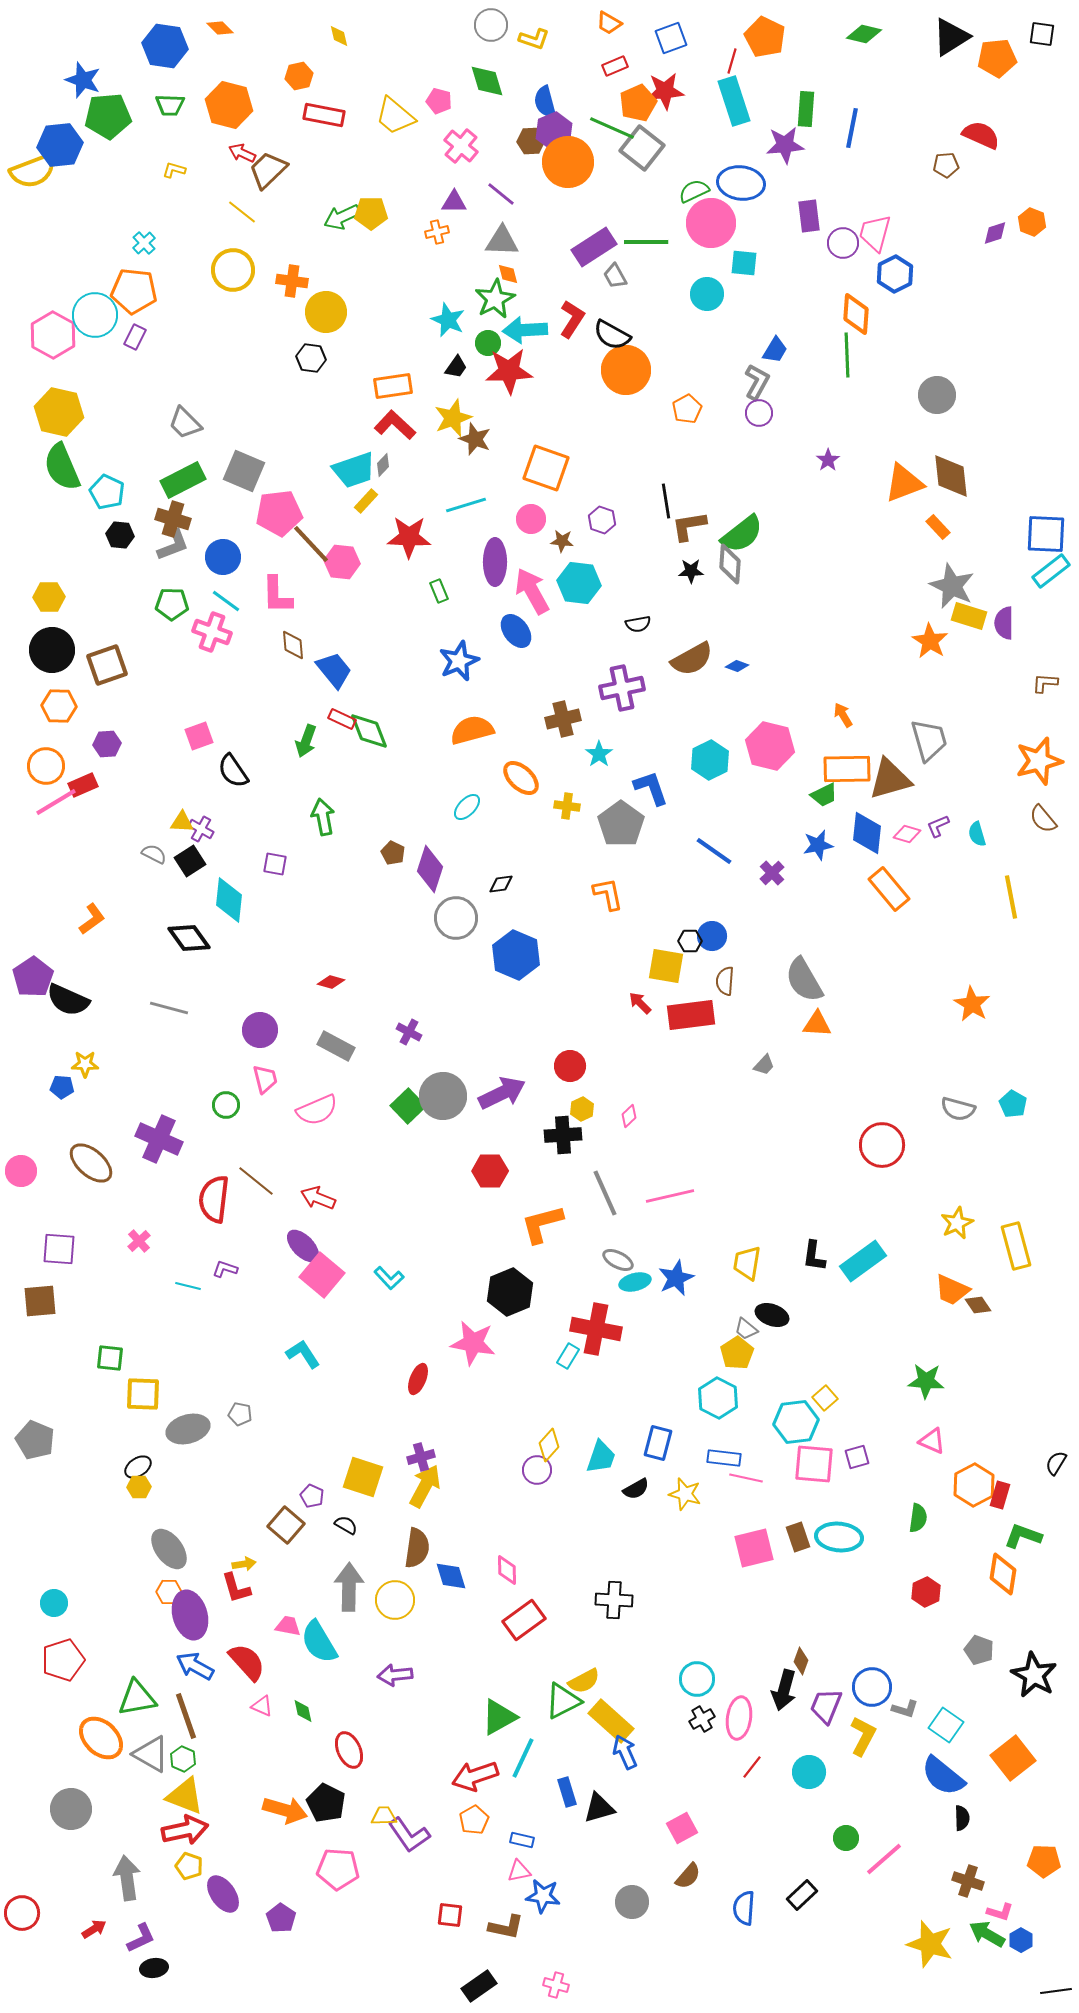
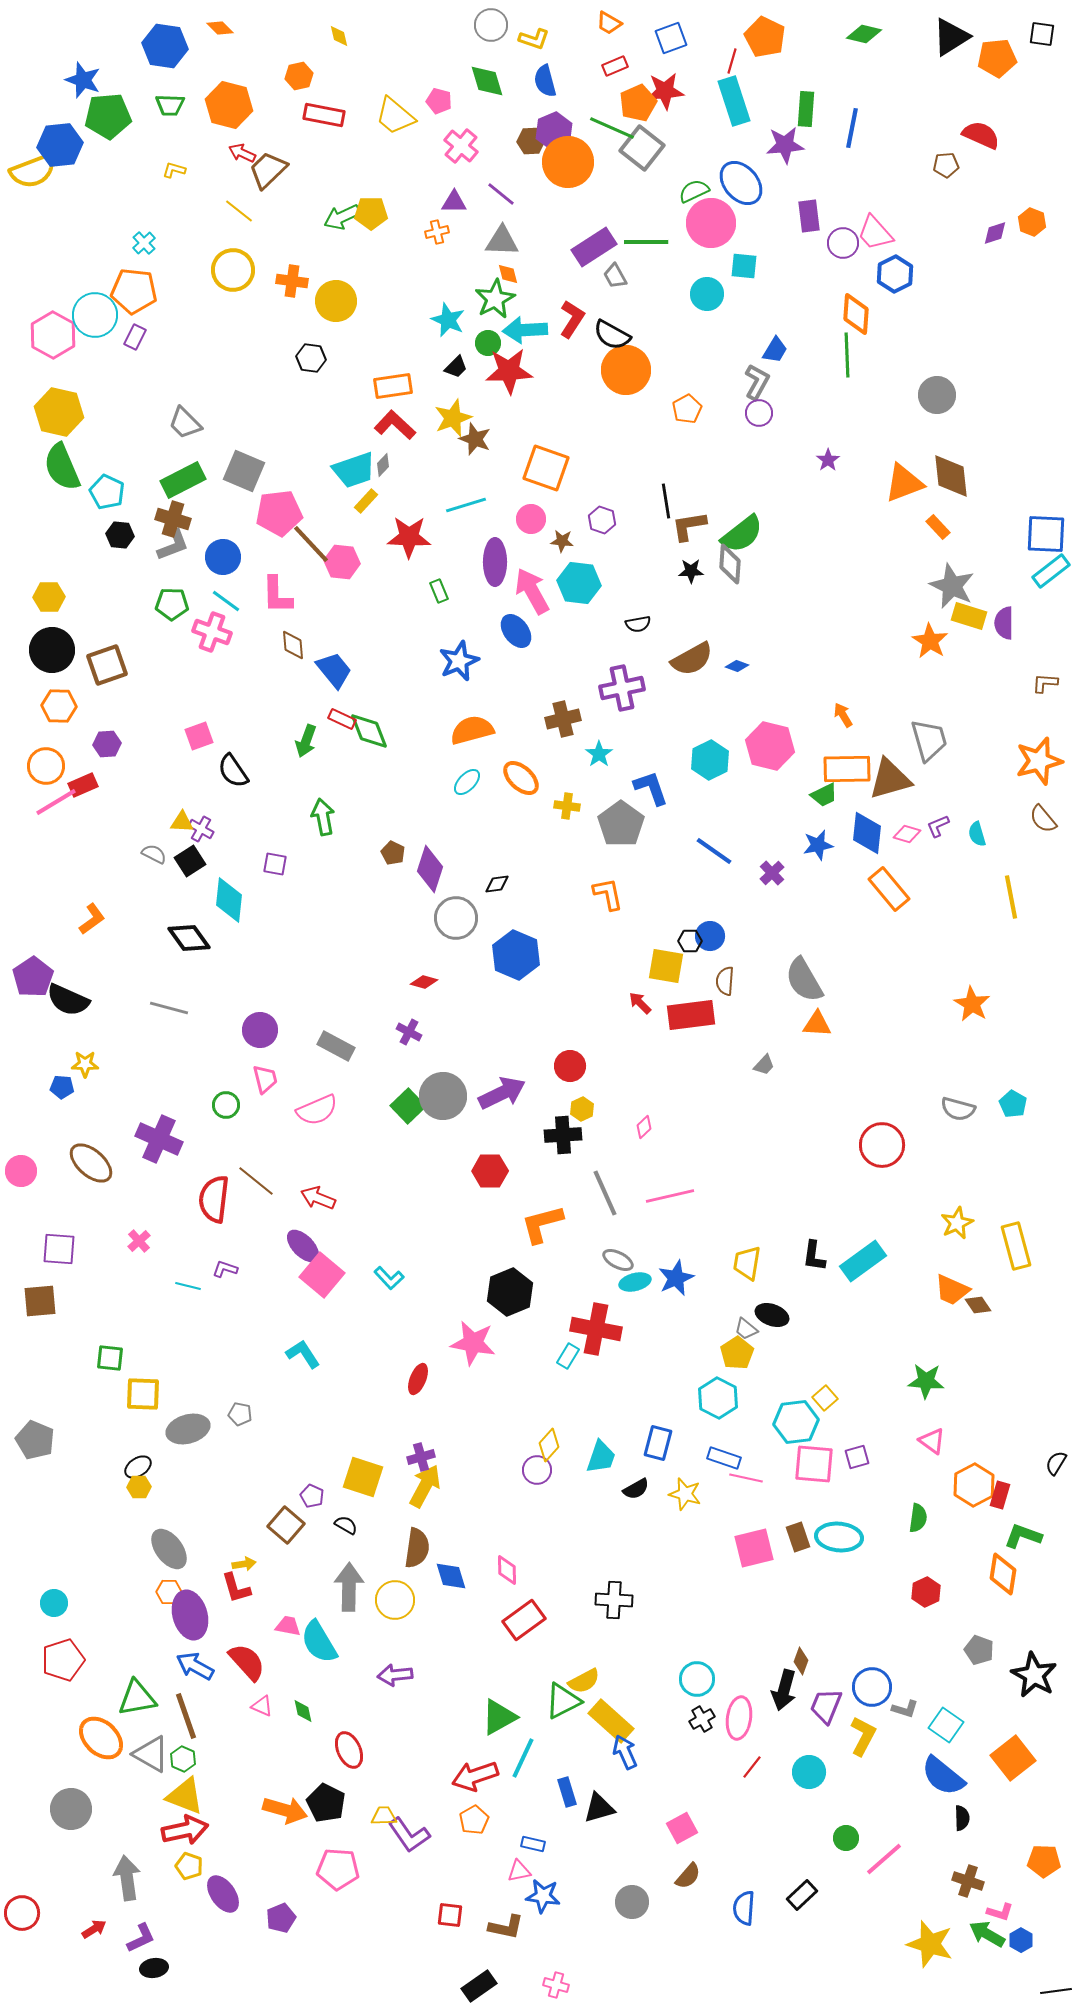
blue semicircle at (545, 102): moved 21 px up
blue ellipse at (741, 183): rotated 42 degrees clockwise
yellow line at (242, 212): moved 3 px left, 1 px up
pink trapezoid at (875, 233): rotated 57 degrees counterclockwise
cyan square at (744, 263): moved 3 px down
yellow circle at (326, 312): moved 10 px right, 11 px up
black trapezoid at (456, 367): rotated 10 degrees clockwise
cyan ellipse at (467, 807): moved 25 px up
black diamond at (501, 884): moved 4 px left
blue circle at (712, 936): moved 2 px left
red diamond at (331, 982): moved 93 px right
pink diamond at (629, 1116): moved 15 px right, 11 px down
pink triangle at (932, 1441): rotated 12 degrees clockwise
blue rectangle at (724, 1458): rotated 12 degrees clockwise
blue rectangle at (522, 1840): moved 11 px right, 4 px down
purple pentagon at (281, 1918): rotated 16 degrees clockwise
